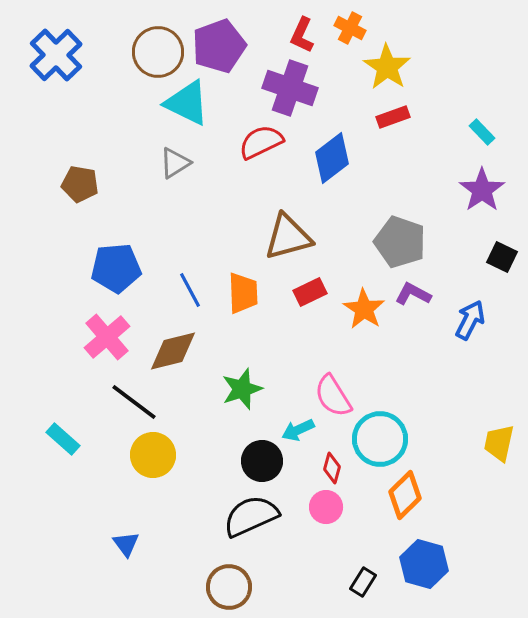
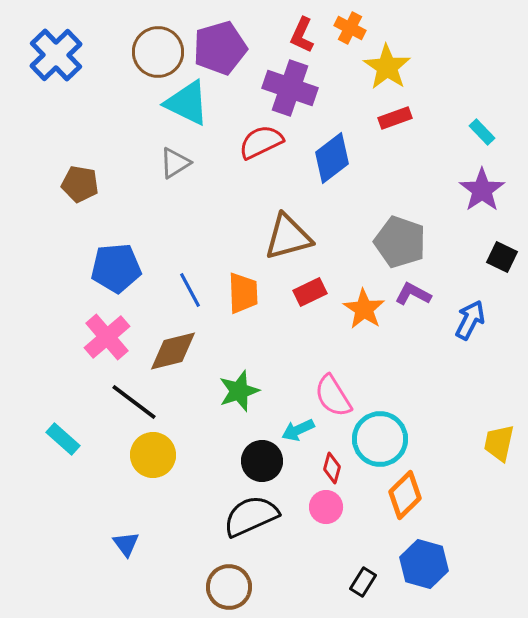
purple pentagon at (219, 46): moved 1 px right, 2 px down; rotated 4 degrees clockwise
red rectangle at (393, 117): moved 2 px right, 1 px down
green star at (242, 389): moved 3 px left, 2 px down
